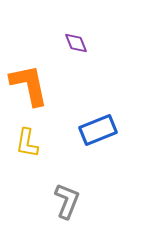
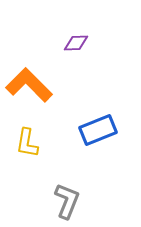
purple diamond: rotated 70 degrees counterclockwise
orange L-shape: rotated 33 degrees counterclockwise
